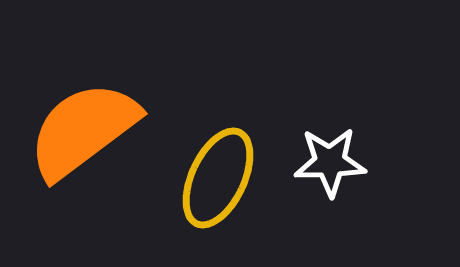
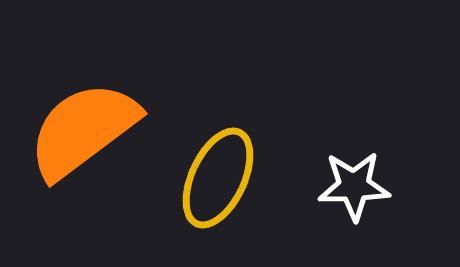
white star: moved 24 px right, 24 px down
